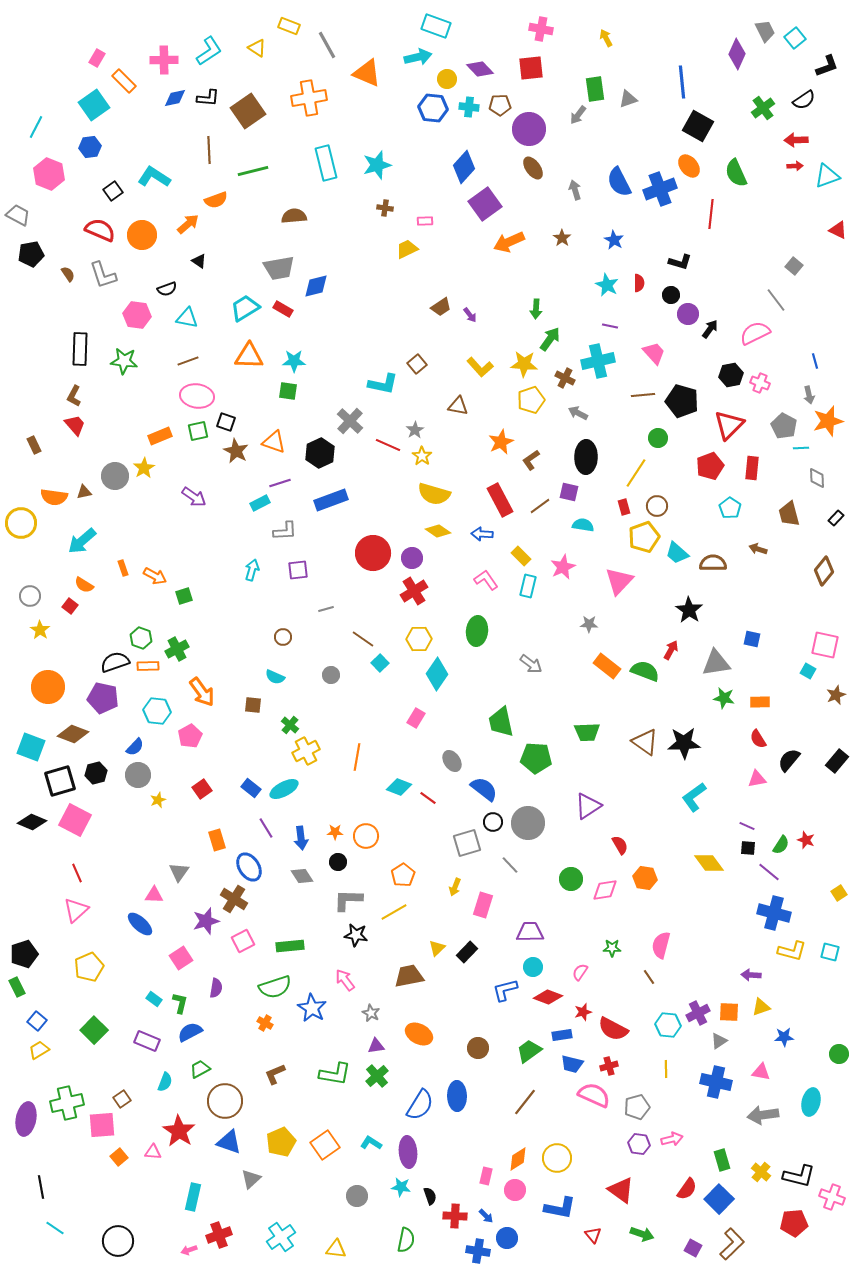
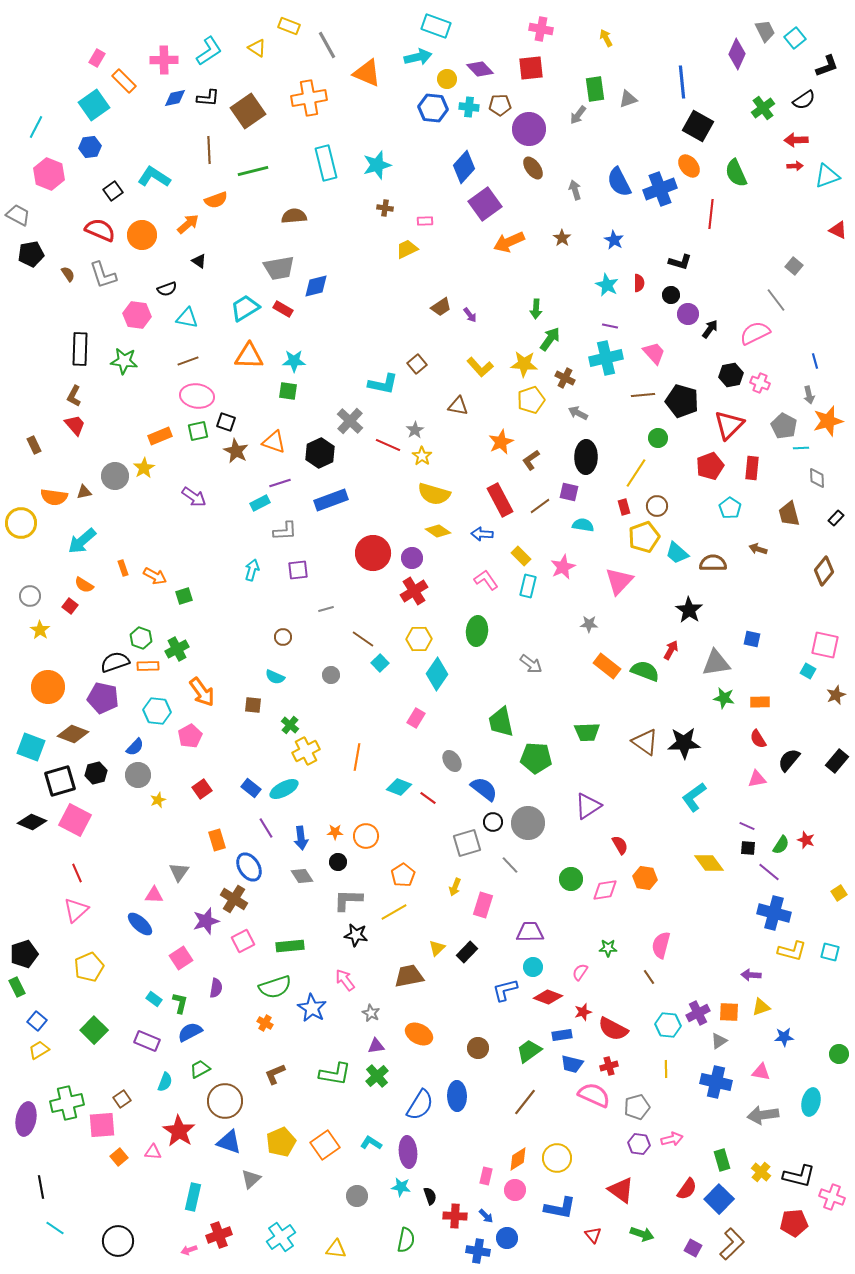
cyan cross at (598, 361): moved 8 px right, 3 px up
green star at (612, 948): moved 4 px left
